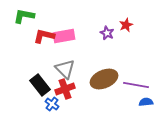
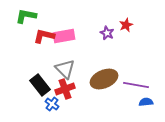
green L-shape: moved 2 px right
